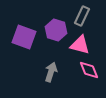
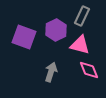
purple hexagon: rotated 15 degrees clockwise
